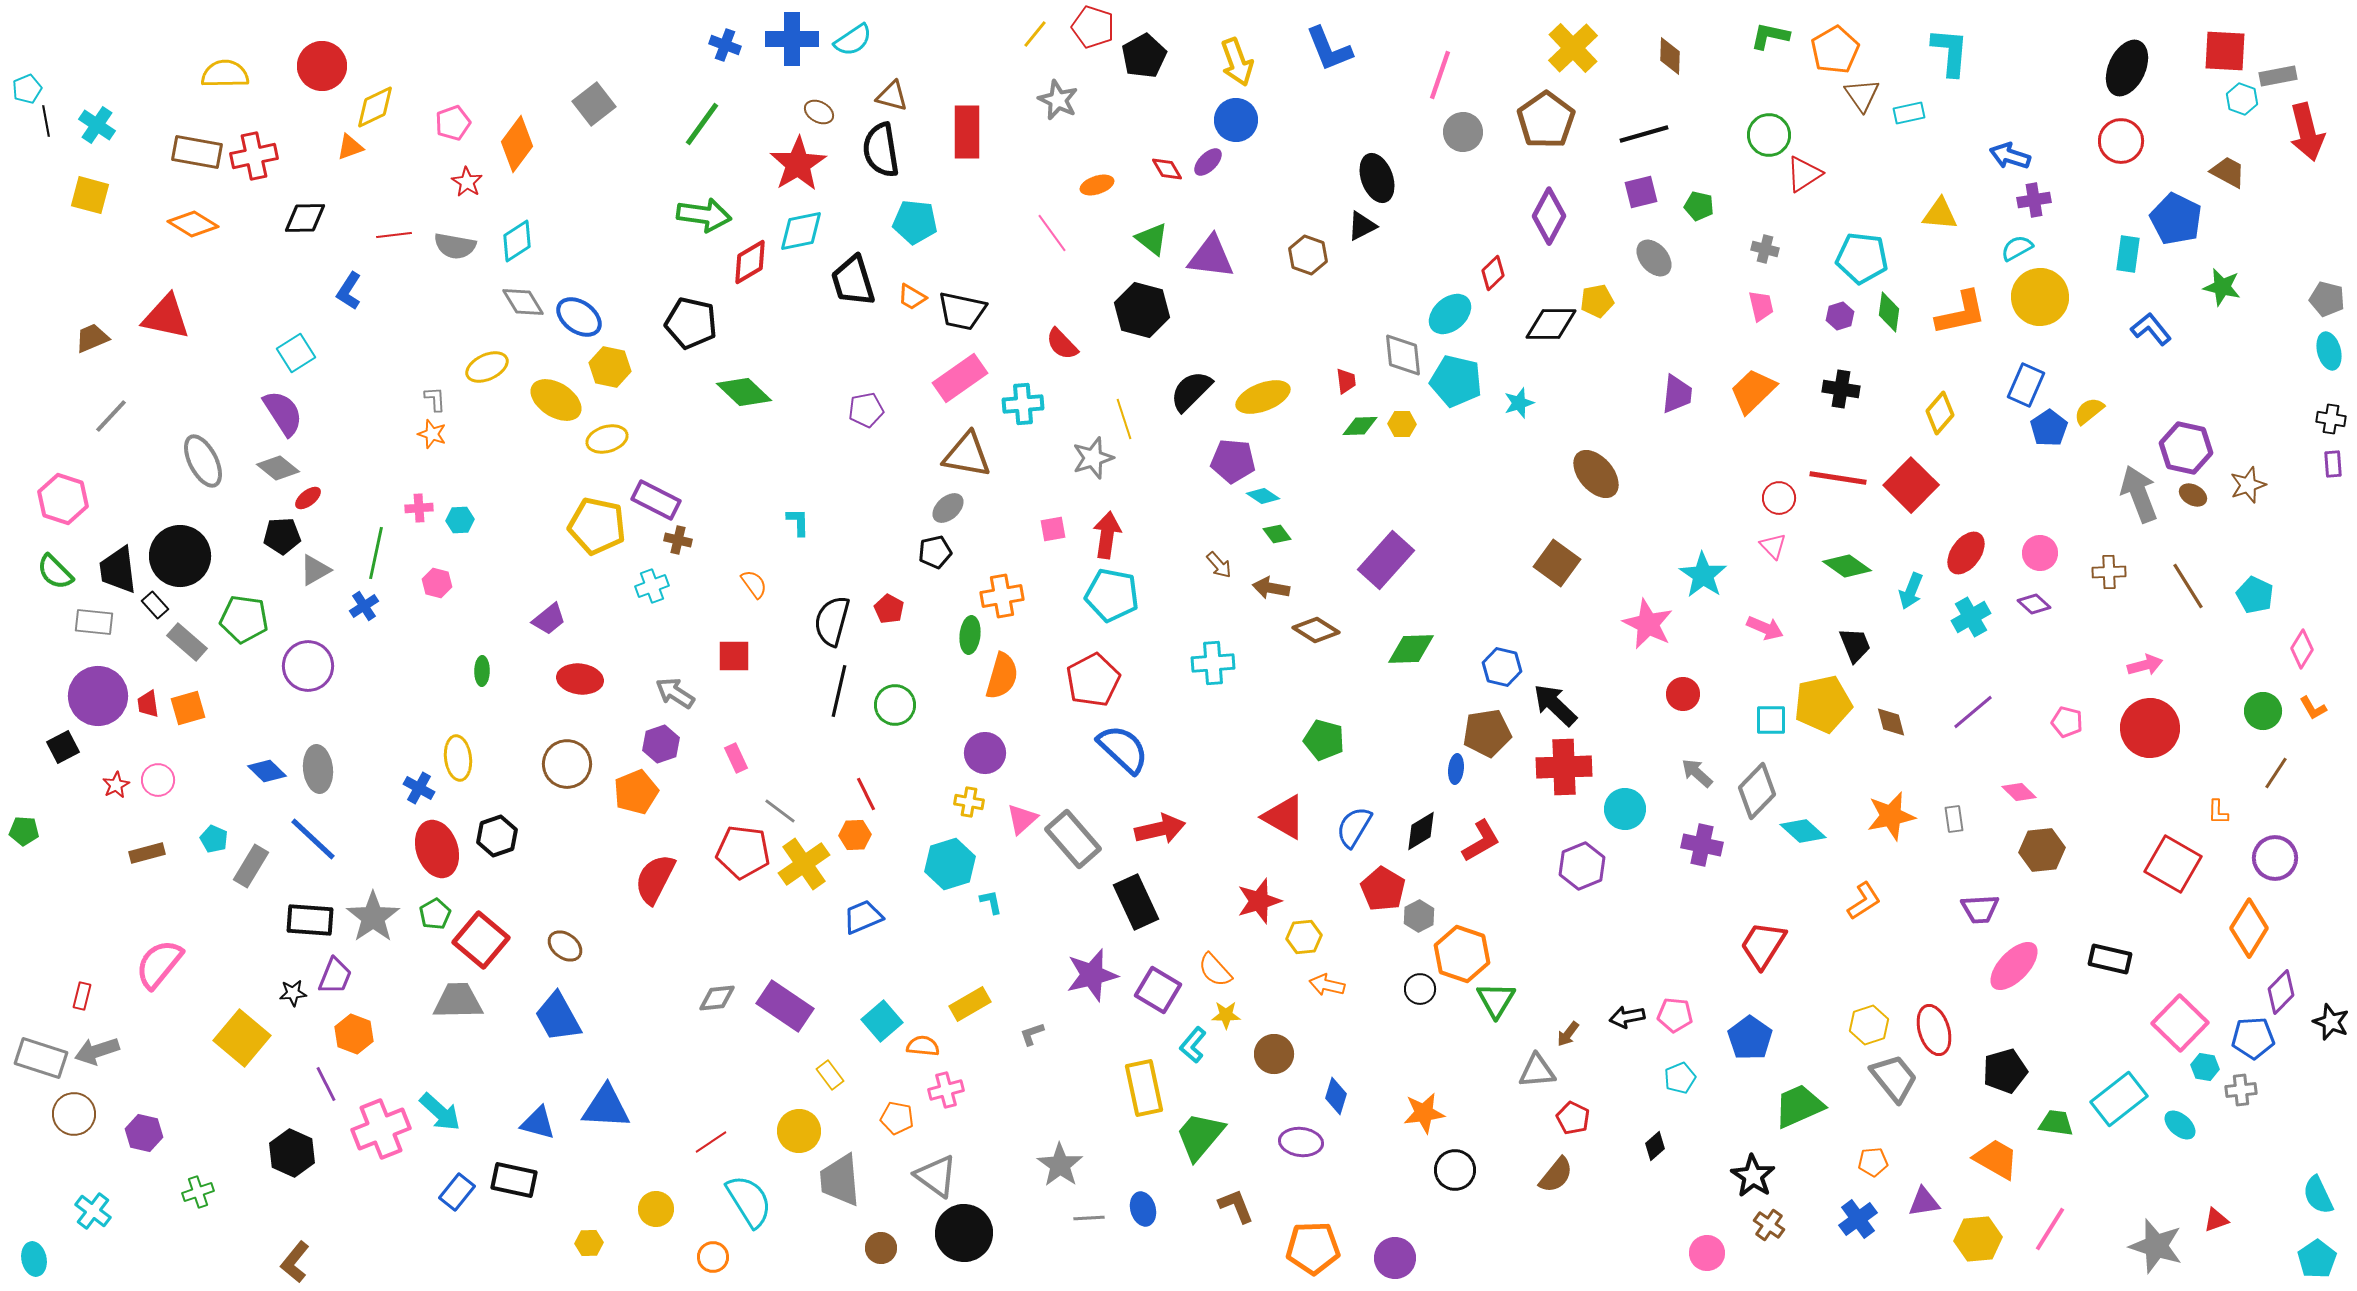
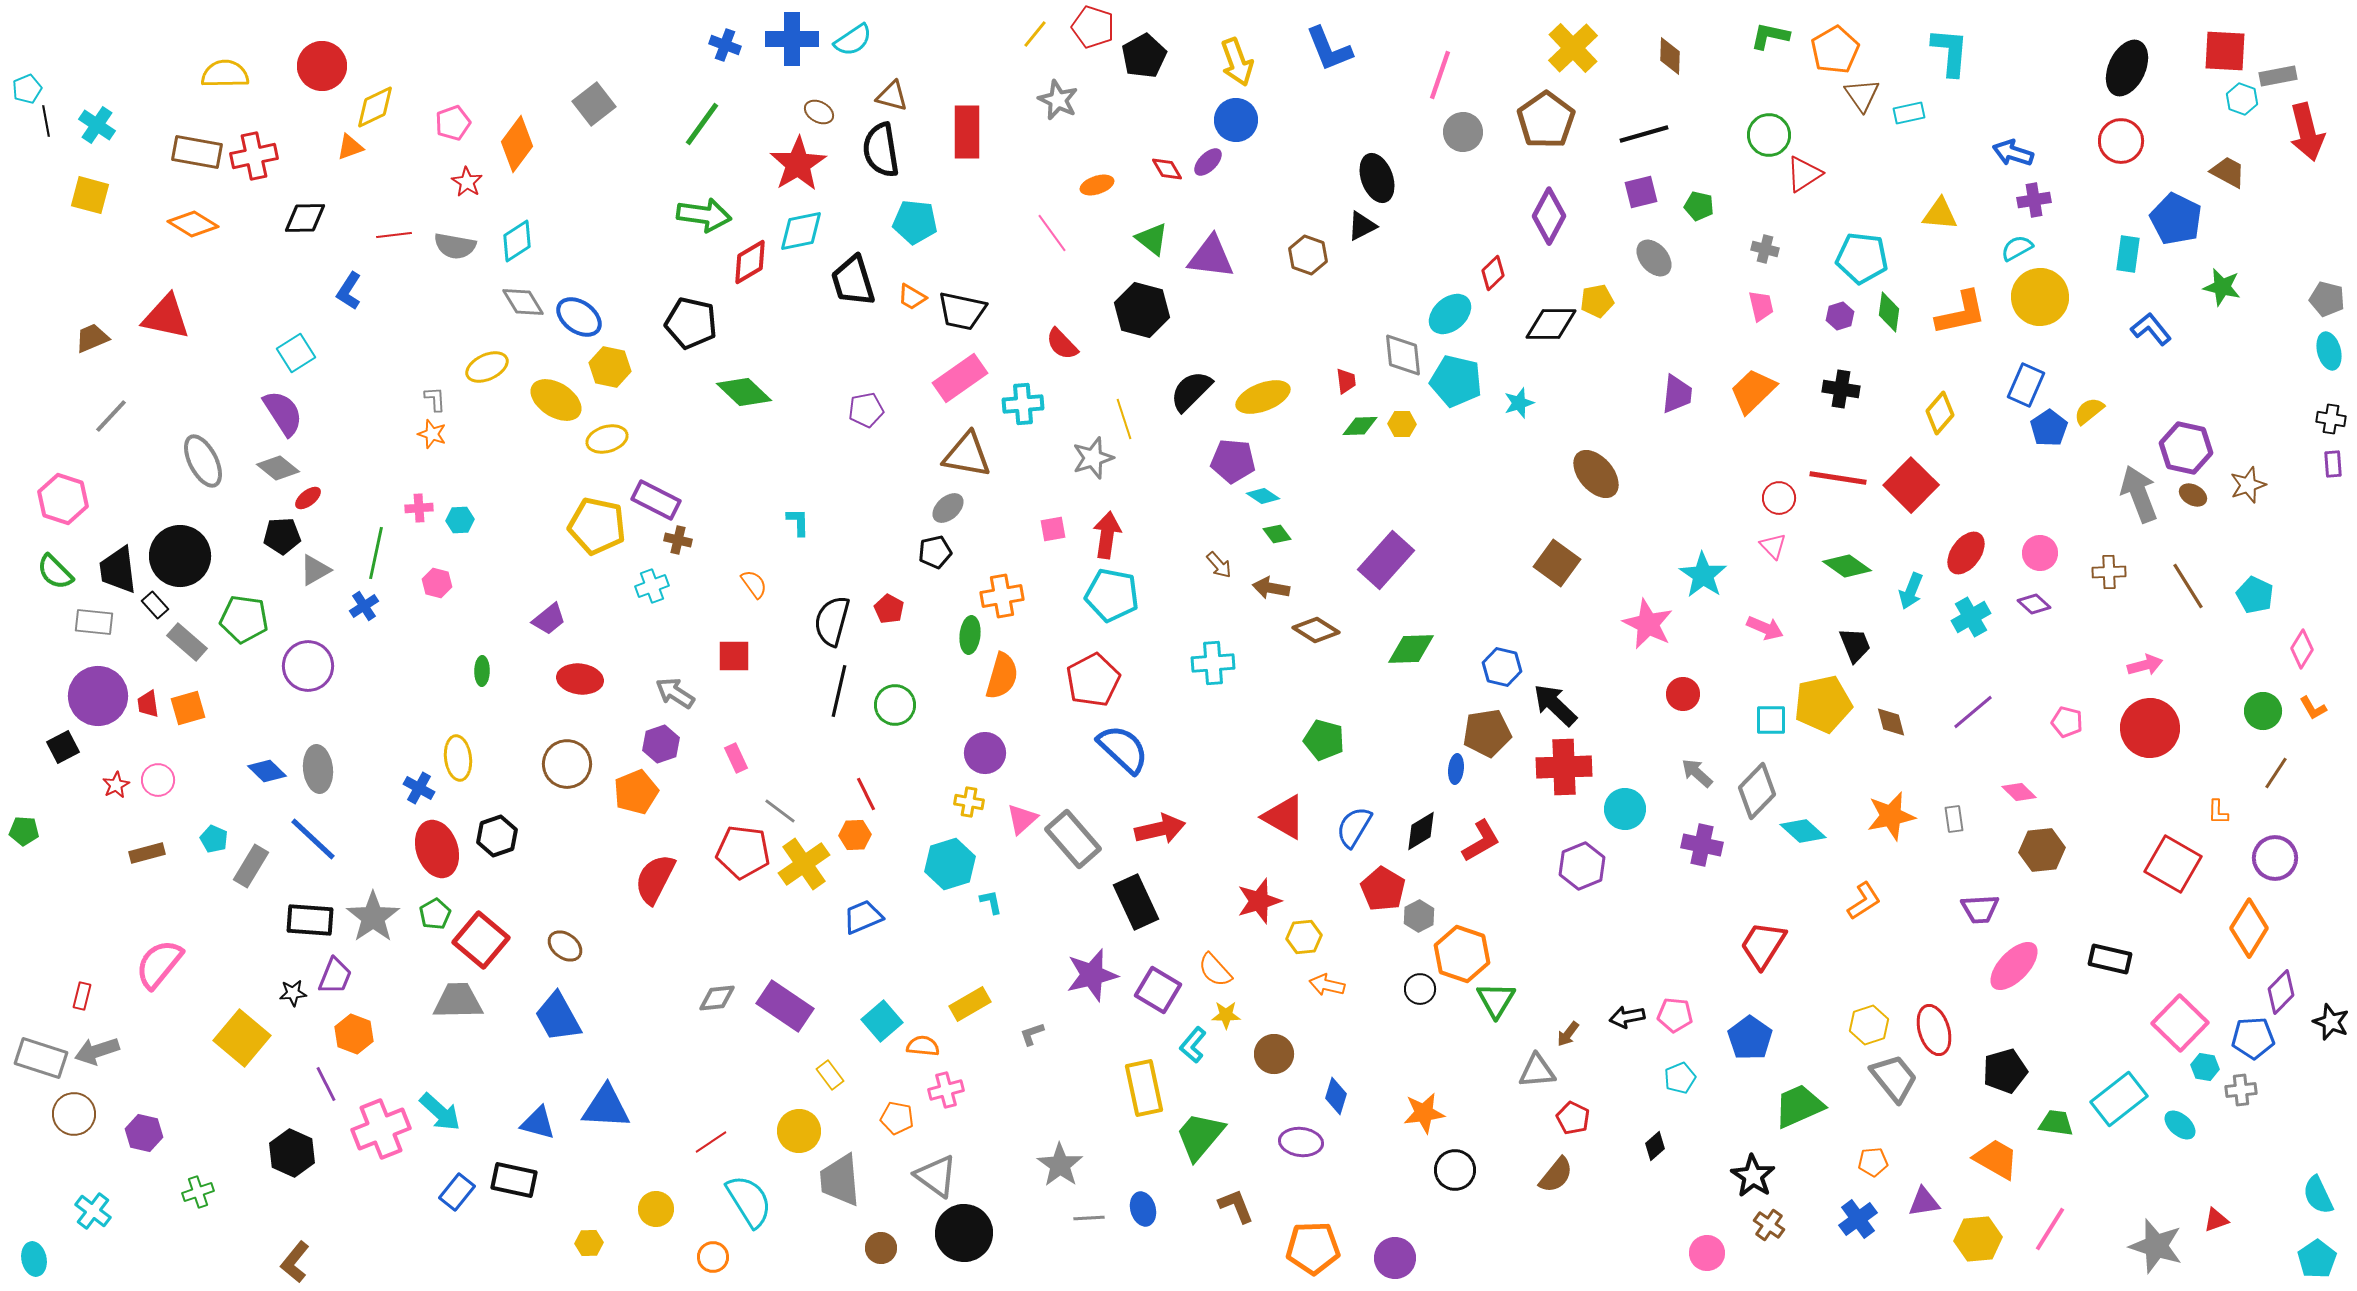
blue arrow at (2010, 156): moved 3 px right, 3 px up
